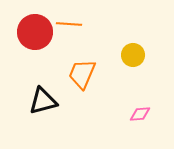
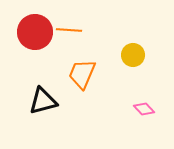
orange line: moved 6 px down
pink diamond: moved 4 px right, 5 px up; rotated 50 degrees clockwise
